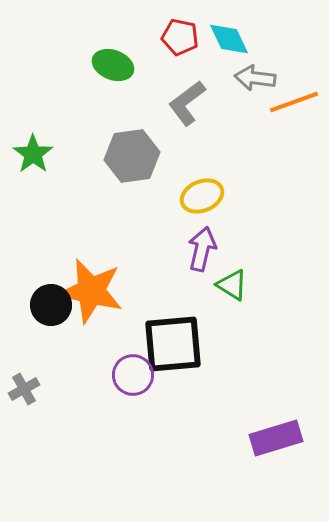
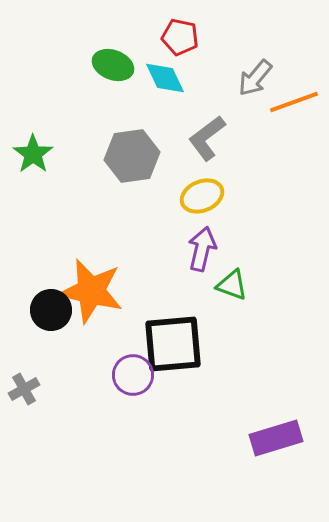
cyan diamond: moved 64 px left, 39 px down
gray arrow: rotated 57 degrees counterclockwise
gray L-shape: moved 20 px right, 35 px down
green triangle: rotated 12 degrees counterclockwise
black circle: moved 5 px down
